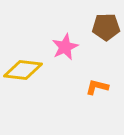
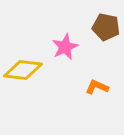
brown pentagon: rotated 12 degrees clockwise
orange L-shape: rotated 10 degrees clockwise
